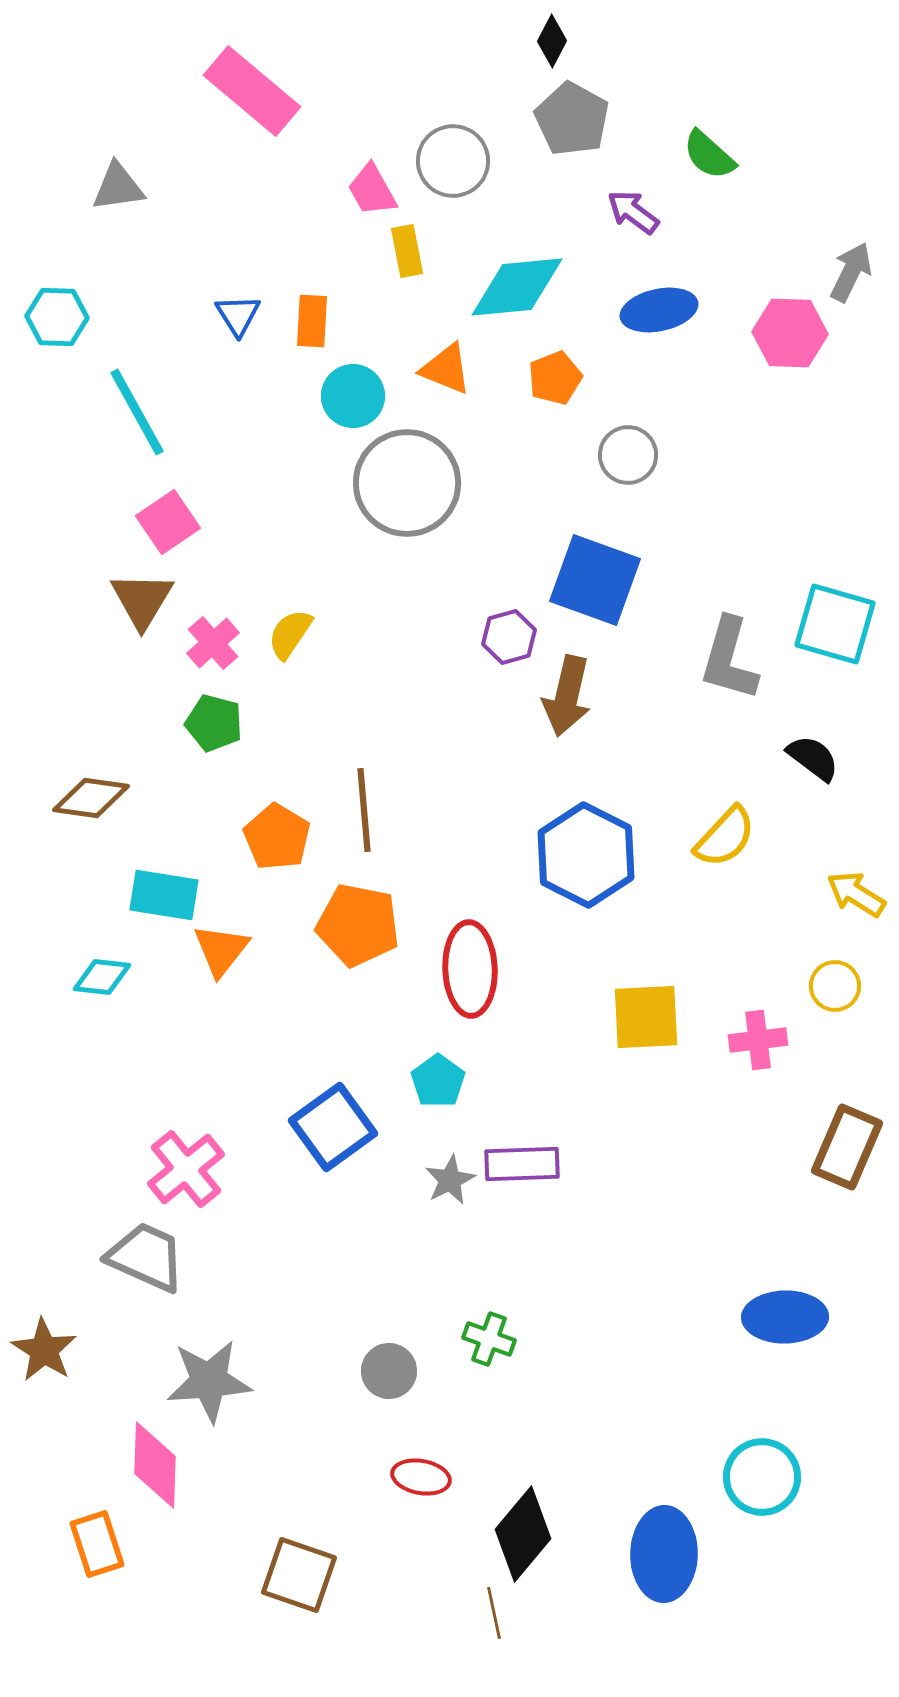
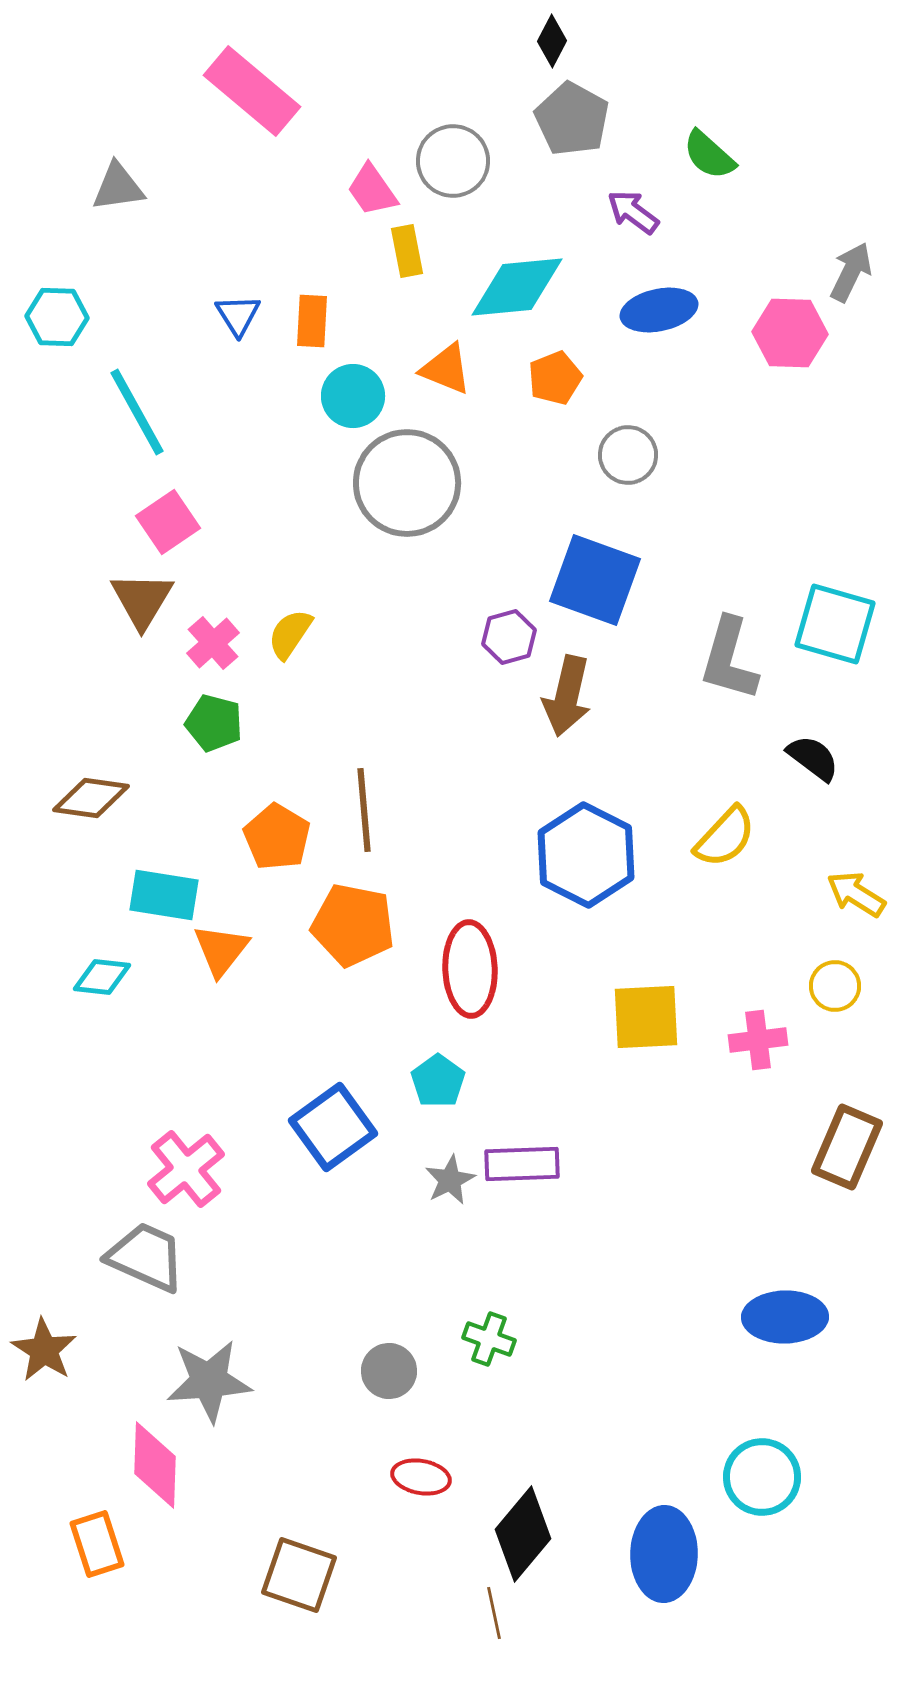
pink trapezoid at (372, 190): rotated 6 degrees counterclockwise
orange pentagon at (358, 925): moved 5 px left
